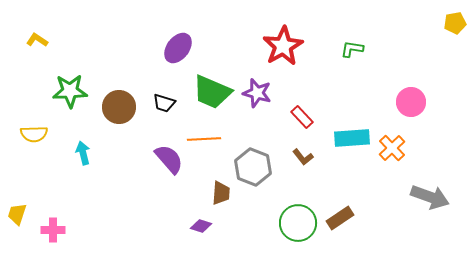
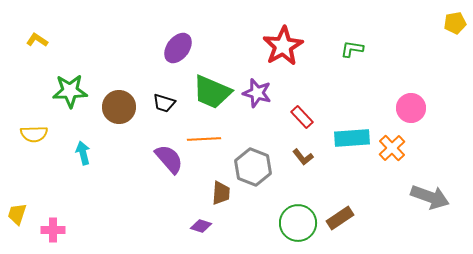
pink circle: moved 6 px down
